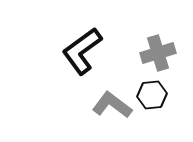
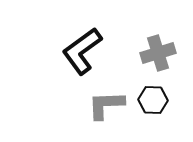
black hexagon: moved 1 px right, 5 px down; rotated 8 degrees clockwise
gray L-shape: moved 6 px left; rotated 39 degrees counterclockwise
